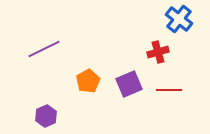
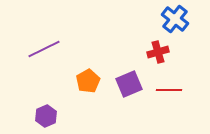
blue cross: moved 4 px left
